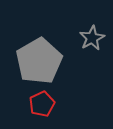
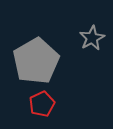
gray pentagon: moved 3 px left
